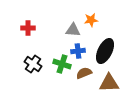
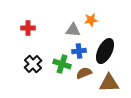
blue cross: moved 1 px right
black cross: rotated 12 degrees clockwise
